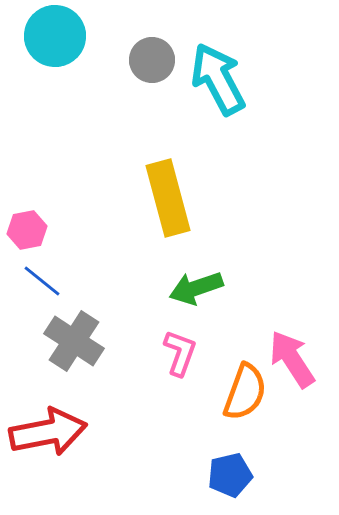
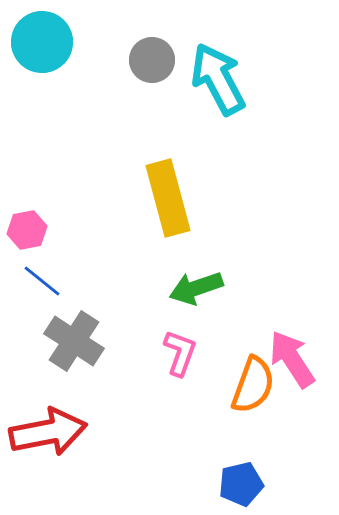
cyan circle: moved 13 px left, 6 px down
orange semicircle: moved 8 px right, 7 px up
blue pentagon: moved 11 px right, 9 px down
